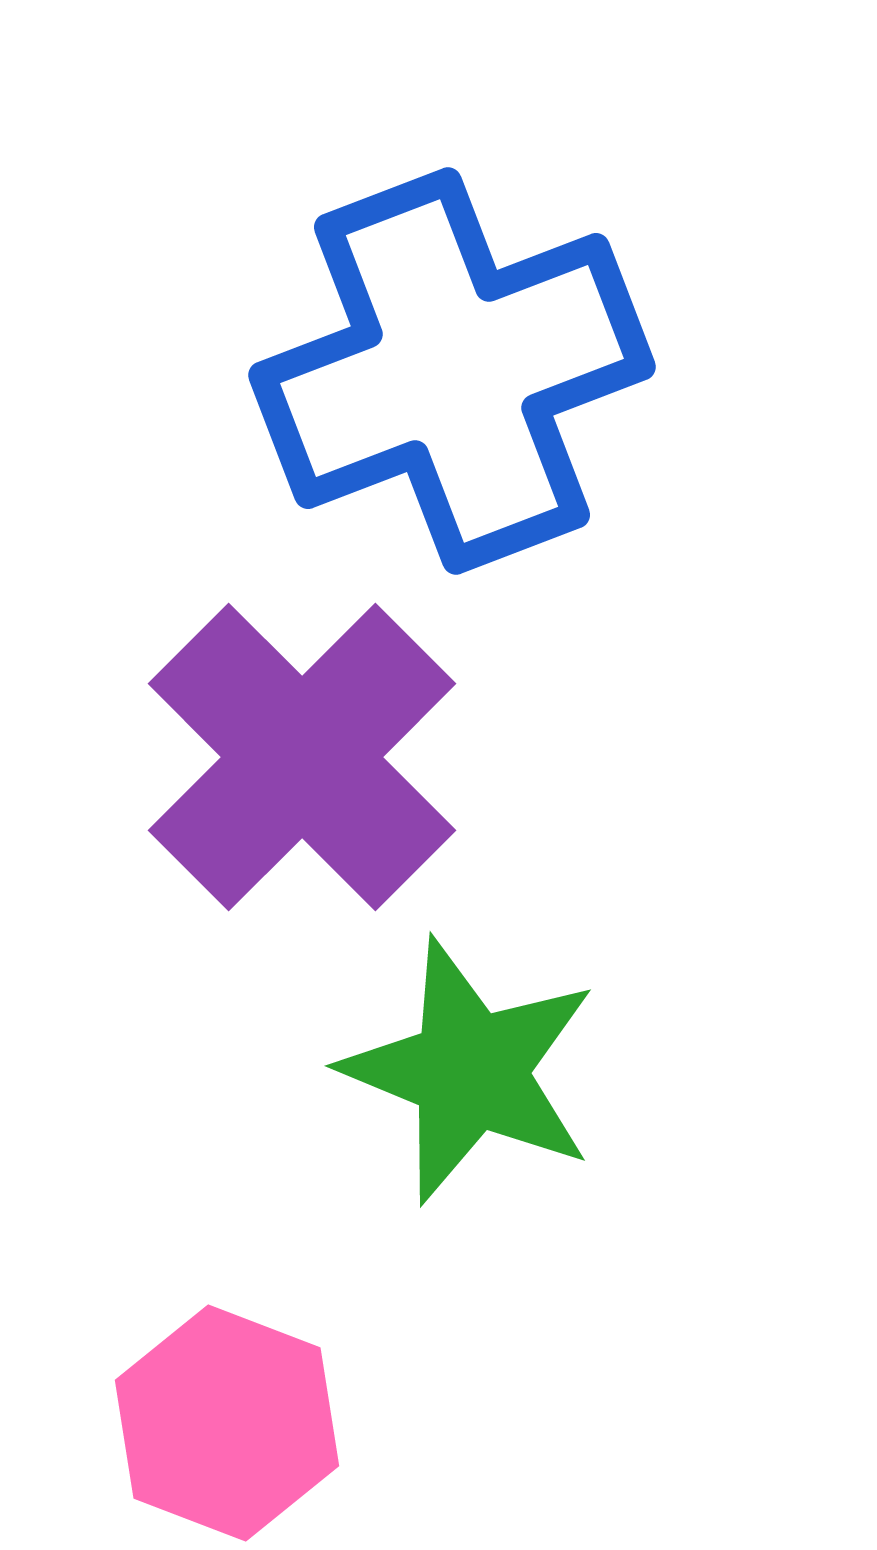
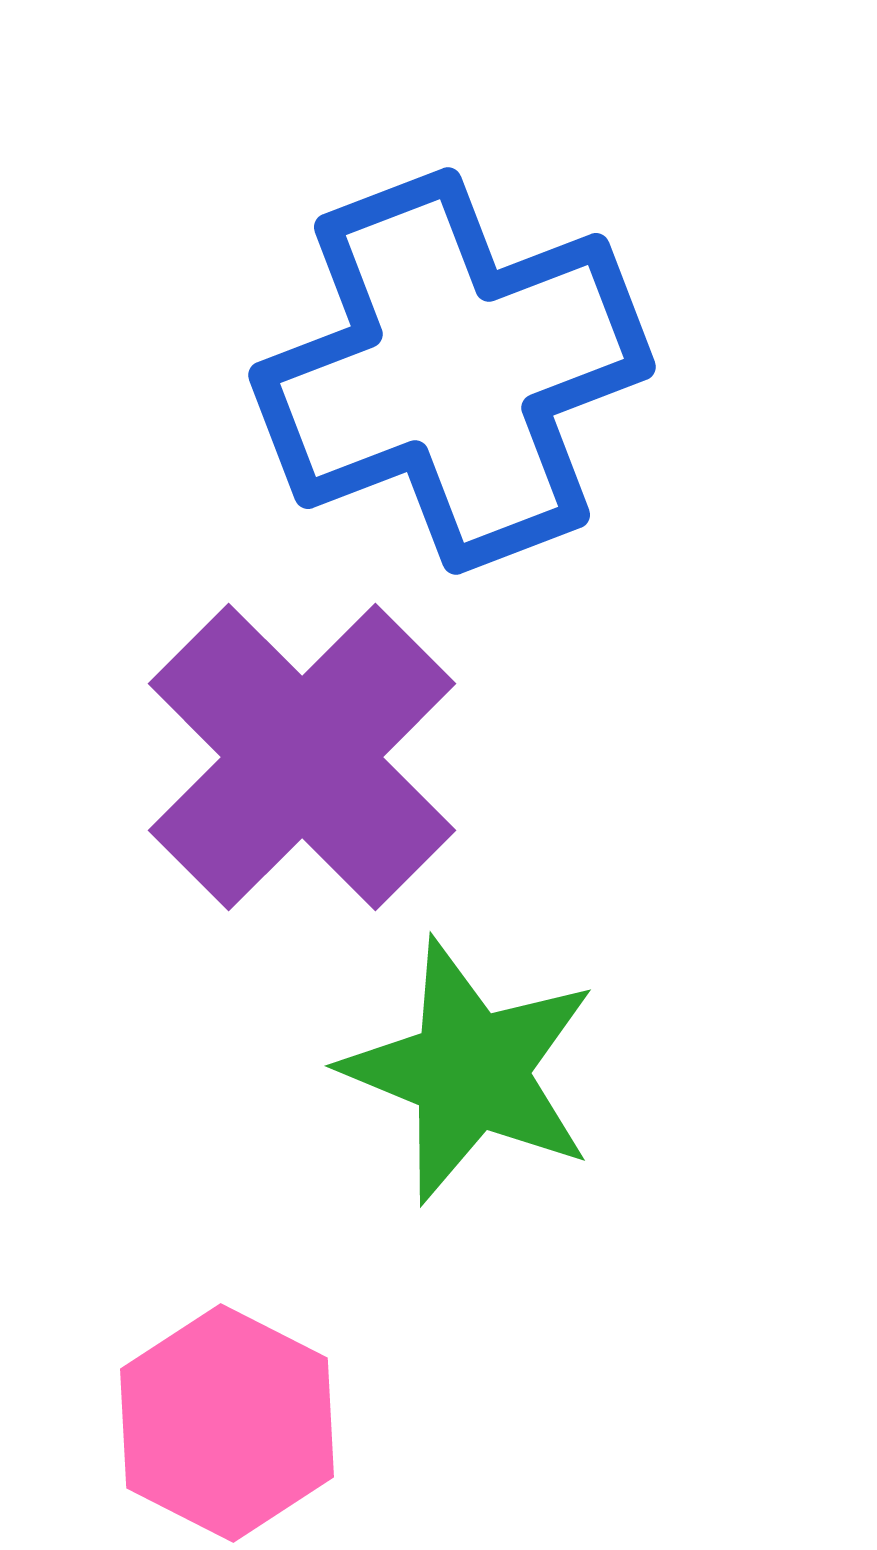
pink hexagon: rotated 6 degrees clockwise
